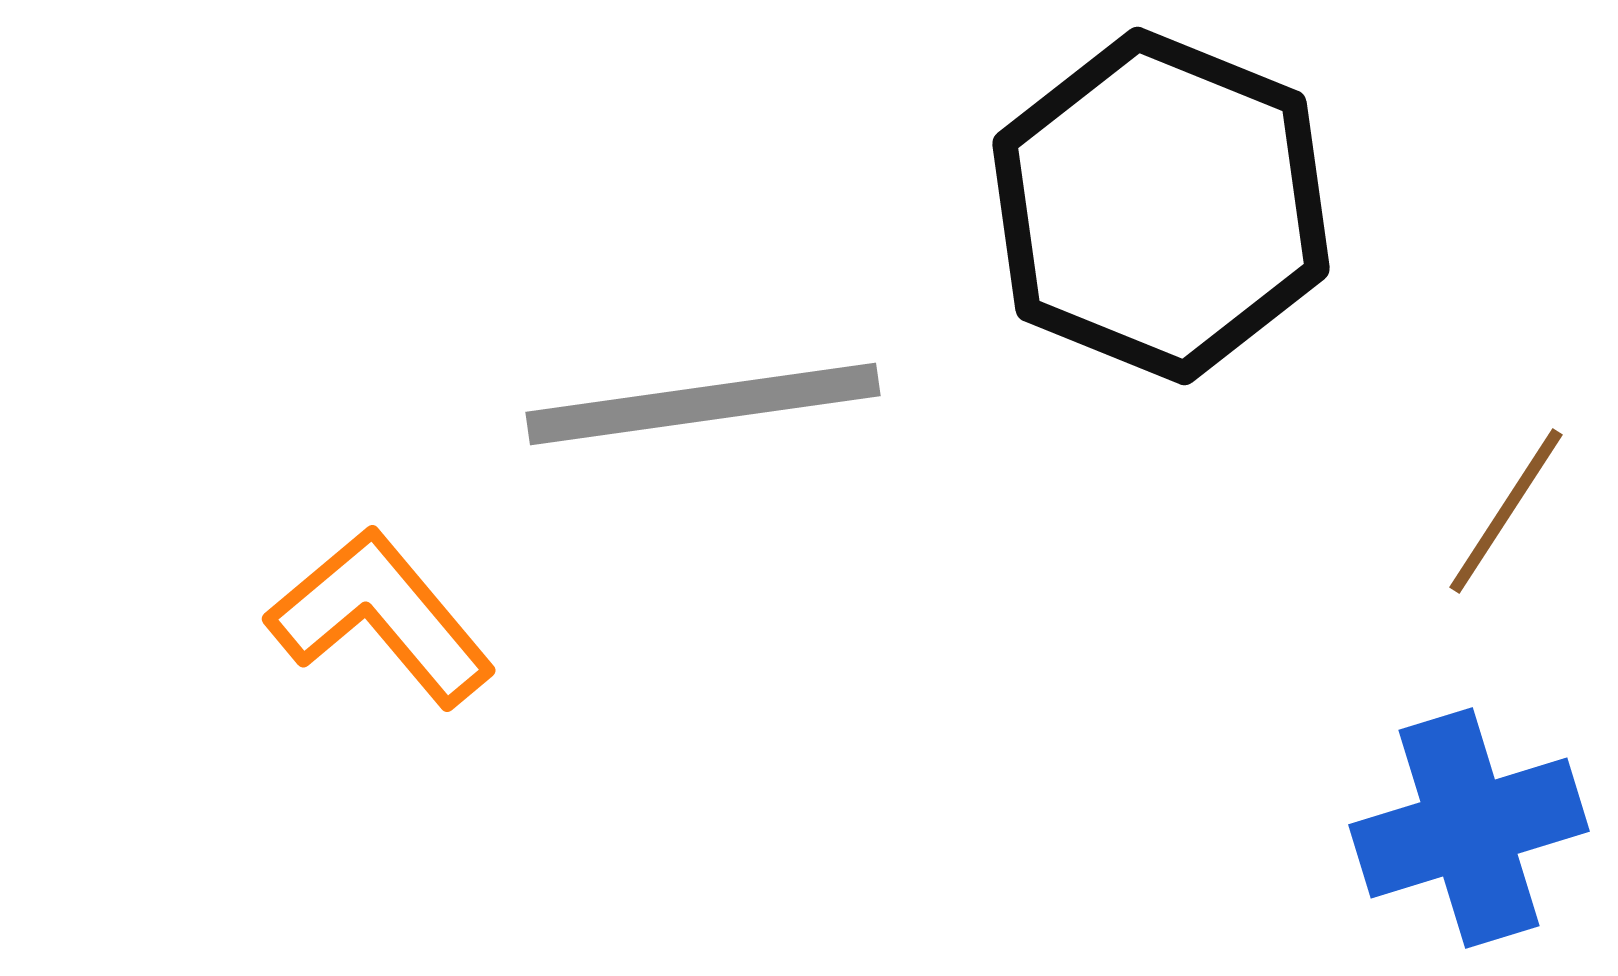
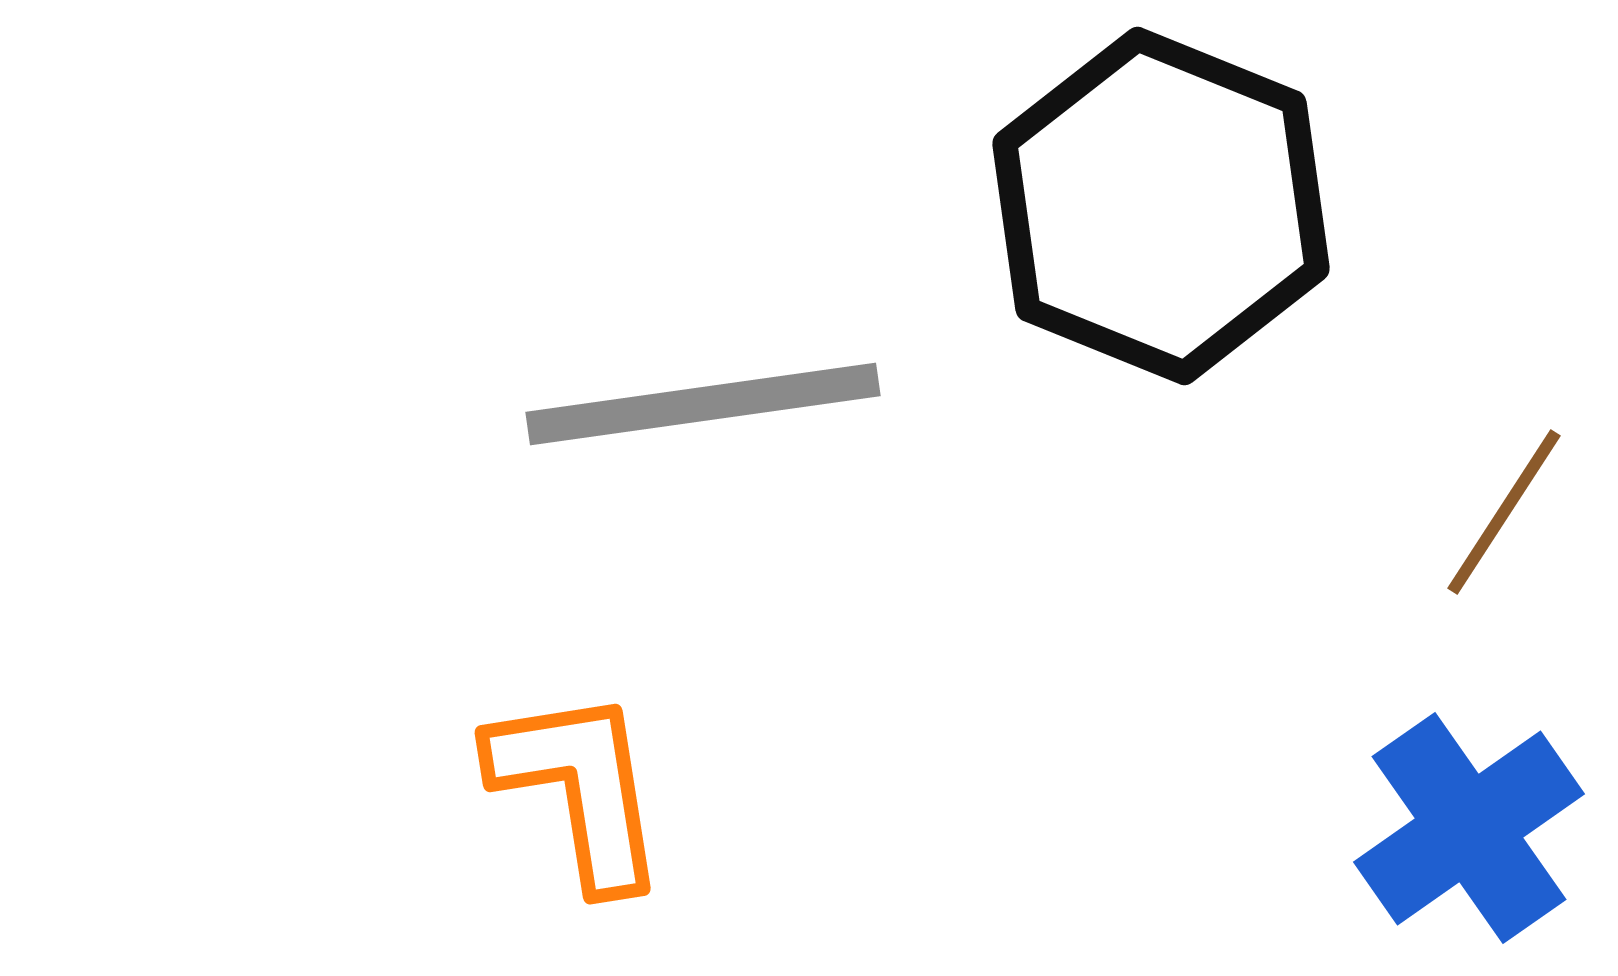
brown line: moved 2 px left, 1 px down
orange L-shape: moved 198 px right, 171 px down; rotated 31 degrees clockwise
blue cross: rotated 18 degrees counterclockwise
